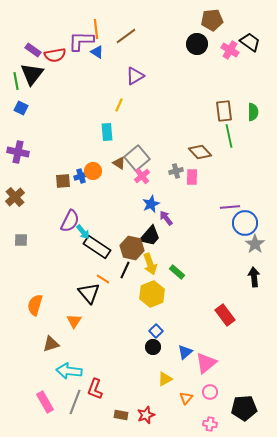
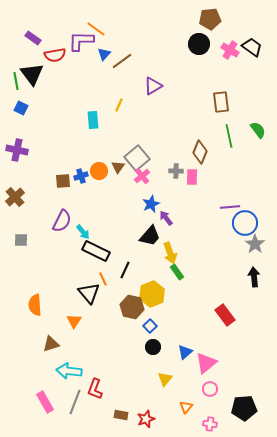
brown pentagon at (212, 20): moved 2 px left, 1 px up
orange line at (96, 29): rotated 48 degrees counterclockwise
brown line at (126, 36): moved 4 px left, 25 px down
black trapezoid at (250, 42): moved 2 px right, 5 px down
black circle at (197, 44): moved 2 px right
purple rectangle at (33, 50): moved 12 px up
blue triangle at (97, 52): moved 7 px right, 2 px down; rotated 40 degrees clockwise
black triangle at (32, 74): rotated 15 degrees counterclockwise
purple triangle at (135, 76): moved 18 px right, 10 px down
brown rectangle at (224, 111): moved 3 px left, 9 px up
green semicircle at (253, 112): moved 5 px right, 18 px down; rotated 36 degrees counterclockwise
cyan rectangle at (107, 132): moved 14 px left, 12 px up
purple cross at (18, 152): moved 1 px left, 2 px up
brown diamond at (200, 152): rotated 65 degrees clockwise
brown triangle at (119, 163): moved 1 px left, 4 px down; rotated 32 degrees clockwise
orange circle at (93, 171): moved 6 px right
gray cross at (176, 171): rotated 16 degrees clockwise
purple semicircle at (70, 221): moved 8 px left
black rectangle at (97, 247): moved 1 px left, 4 px down; rotated 8 degrees counterclockwise
brown hexagon at (132, 248): moved 59 px down
yellow arrow at (150, 264): moved 20 px right, 11 px up
green rectangle at (177, 272): rotated 14 degrees clockwise
orange line at (103, 279): rotated 32 degrees clockwise
orange semicircle at (35, 305): rotated 20 degrees counterclockwise
blue square at (156, 331): moved 6 px left, 5 px up
yellow triangle at (165, 379): rotated 21 degrees counterclockwise
pink circle at (210, 392): moved 3 px up
orange triangle at (186, 398): moved 9 px down
red star at (146, 415): moved 4 px down
